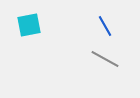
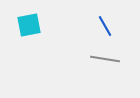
gray line: rotated 20 degrees counterclockwise
